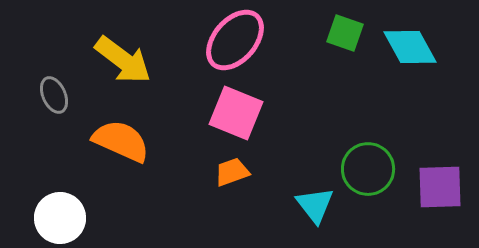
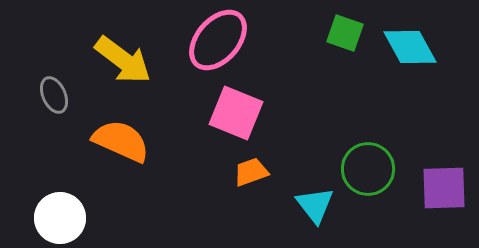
pink ellipse: moved 17 px left
orange trapezoid: moved 19 px right
purple square: moved 4 px right, 1 px down
